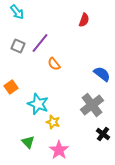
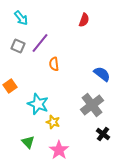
cyan arrow: moved 4 px right, 6 px down
orange semicircle: rotated 32 degrees clockwise
orange square: moved 1 px left, 1 px up
